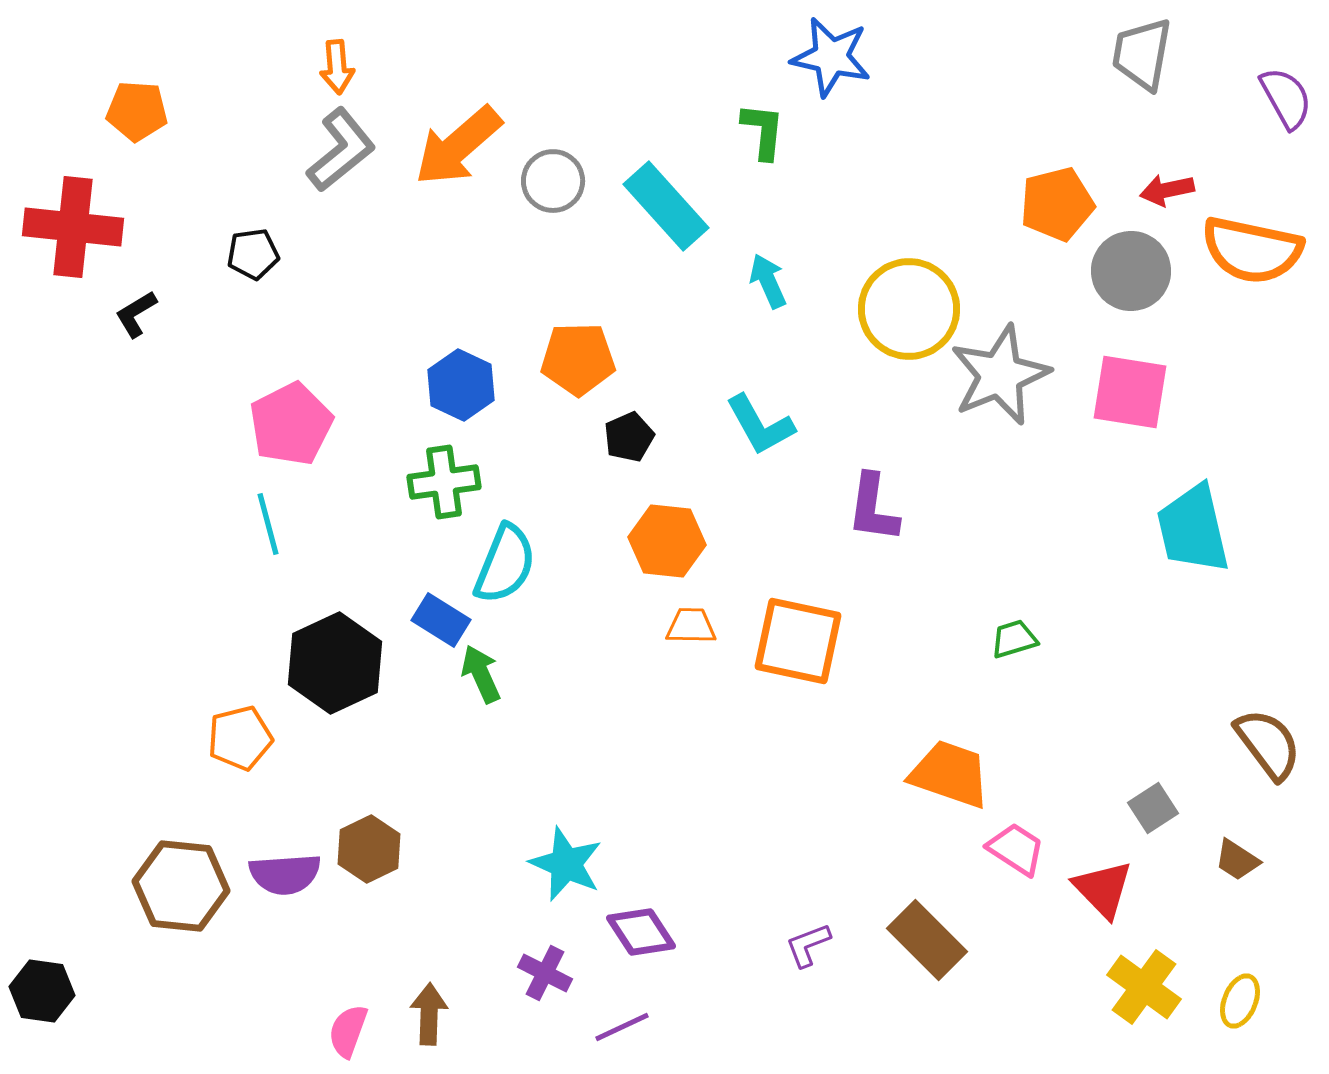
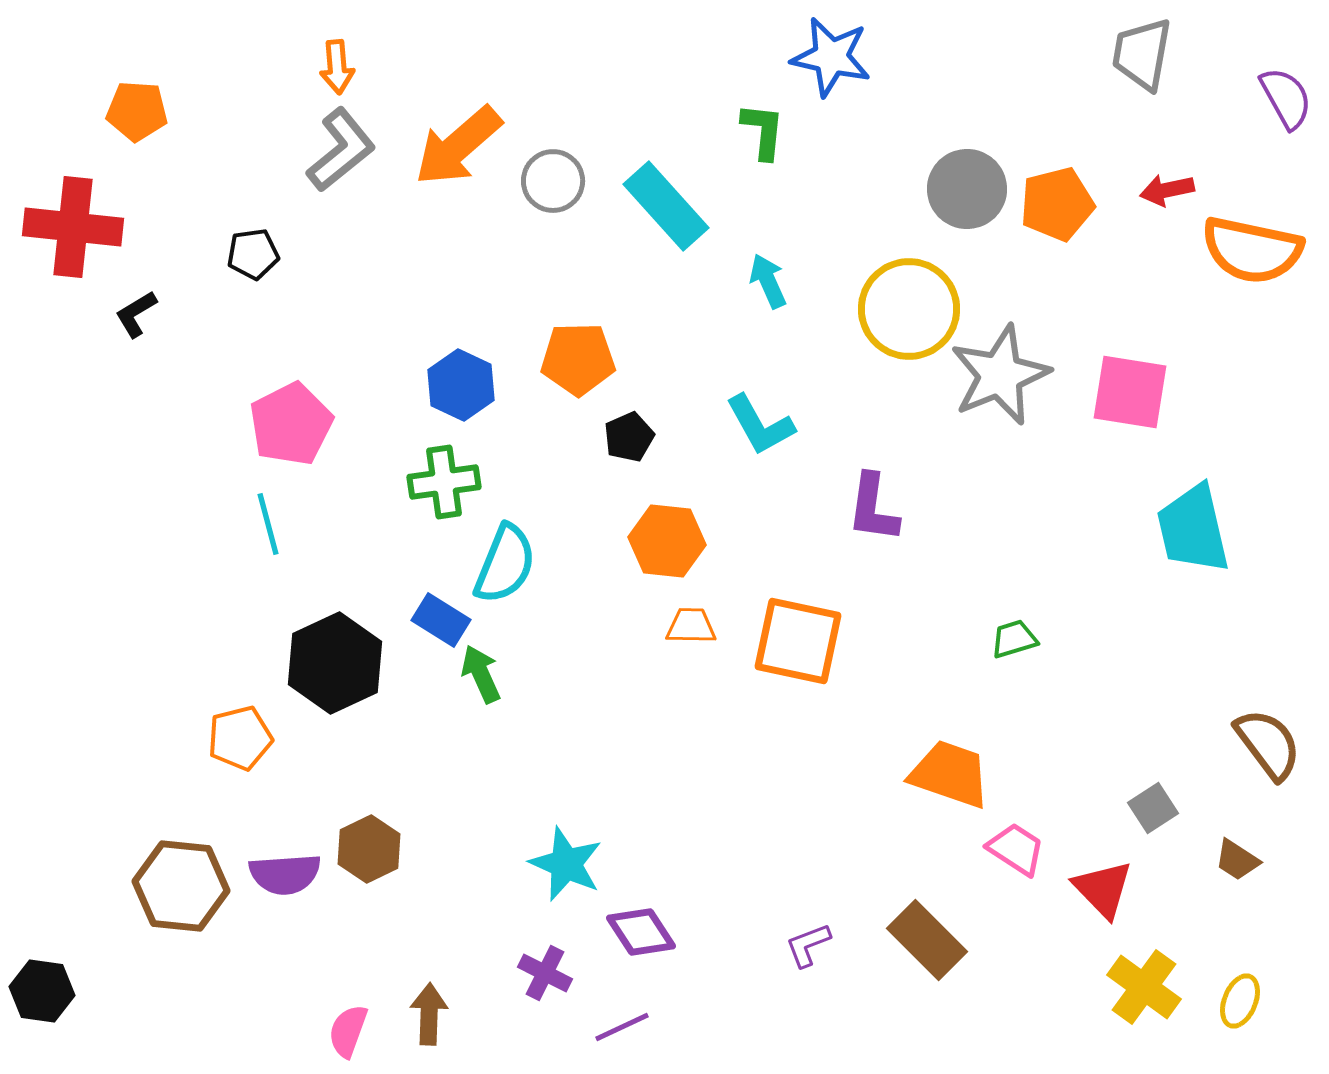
gray circle at (1131, 271): moved 164 px left, 82 px up
